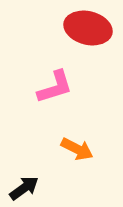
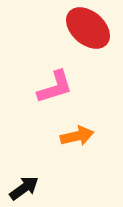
red ellipse: rotated 27 degrees clockwise
orange arrow: moved 13 px up; rotated 40 degrees counterclockwise
